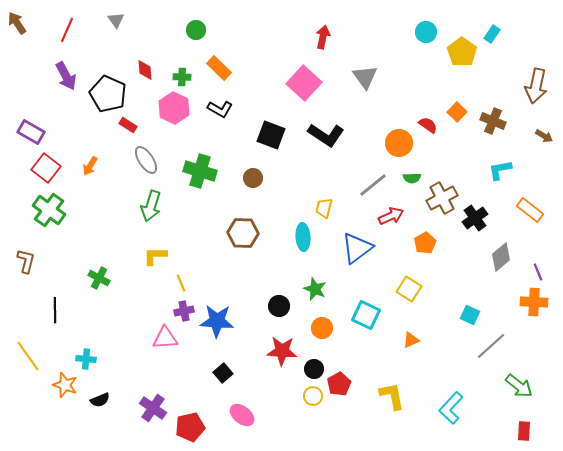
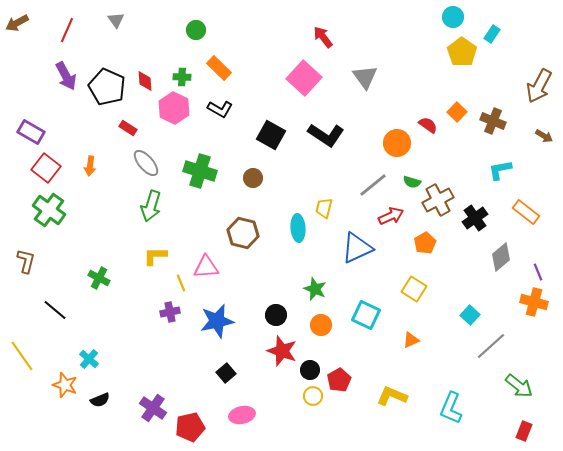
brown arrow at (17, 23): rotated 85 degrees counterclockwise
cyan circle at (426, 32): moved 27 px right, 15 px up
red arrow at (323, 37): rotated 50 degrees counterclockwise
red diamond at (145, 70): moved 11 px down
pink square at (304, 83): moved 5 px up
brown arrow at (536, 86): moved 3 px right; rotated 16 degrees clockwise
black pentagon at (108, 94): moved 1 px left, 7 px up
red rectangle at (128, 125): moved 3 px down
black square at (271, 135): rotated 8 degrees clockwise
orange circle at (399, 143): moved 2 px left
gray ellipse at (146, 160): moved 3 px down; rotated 8 degrees counterclockwise
orange arrow at (90, 166): rotated 24 degrees counterclockwise
green semicircle at (412, 178): moved 4 px down; rotated 18 degrees clockwise
brown cross at (442, 198): moved 4 px left, 2 px down
orange rectangle at (530, 210): moved 4 px left, 2 px down
brown hexagon at (243, 233): rotated 12 degrees clockwise
cyan ellipse at (303, 237): moved 5 px left, 9 px up
blue triangle at (357, 248): rotated 12 degrees clockwise
yellow square at (409, 289): moved 5 px right
orange cross at (534, 302): rotated 12 degrees clockwise
black circle at (279, 306): moved 3 px left, 9 px down
black line at (55, 310): rotated 50 degrees counterclockwise
purple cross at (184, 311): moved 14 px left, 1 px down
cyan square at (470, 315): rotated 18 degrees clockwise
blue star at (217, 321): rotated 16 degrees counterclockwise
orange circle at (322, 328): moved 1 px left, 3 px up
pink triangle at (165, 338): moved 41 px right, 71 px up
red star at (282, 351): rotated 16 degrees clockwise
yellow line at (28, 356): moved 6 px left
cyan cross at (86, 359): moved 3 px right; rotated 36 degrees clockwise
black circle at (314, 369): moved 4 px left, 1 px down
black square at (223, 373): moved 3 px right
red pentagon at (339, 384): moved 4 px up
yellow L-shape at (392, 396): rotated 56 degrees counterclockwise
cyan L-shape at (451, 408): rotated 20 degrees counterclockwise
pink ellipse at (242, 415): rotated 50 degrees counterclockwise
red rectangle at (524, 431): rotated 18 degrees clockwise
